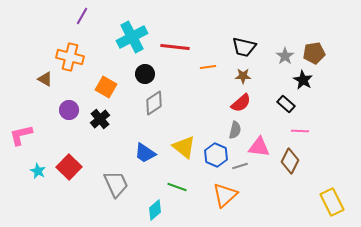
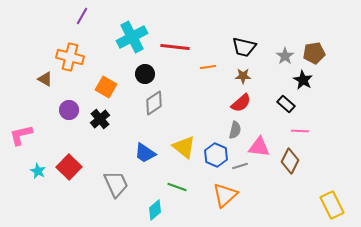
yellow rectangle: moved 3 px down
